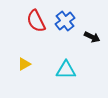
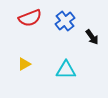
red semicircle: moved 6 px left, 3 px up; rotated 85 degrees counterclockwise
black arrow: rotated 28 degrees clockwise
